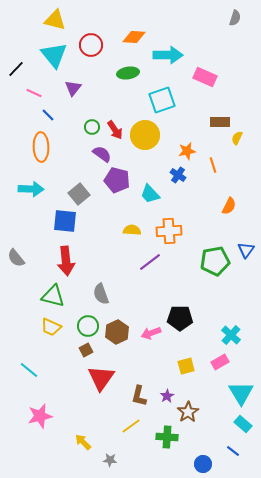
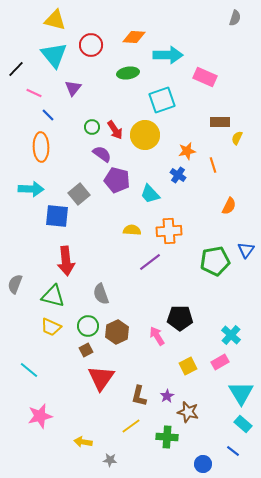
blue square at (65, 221): moved 8 px left, 5 px up
gray semicircle at (16, 258): moved 1 px left, 26 px down; rotated 60 degrees clockwise
pink arrow at (151, 333): moved 6 px right, 3 px down; rotated 78 degrees clockwise
yellow square at (186, 366): moved 2 px right; rotated 12 degrees counterclockwise
brown star at (188, 412): rotated 25 degrees counterclockwise
yellow arrow at (83, 442): rotated 36 degrees counterclockwise
